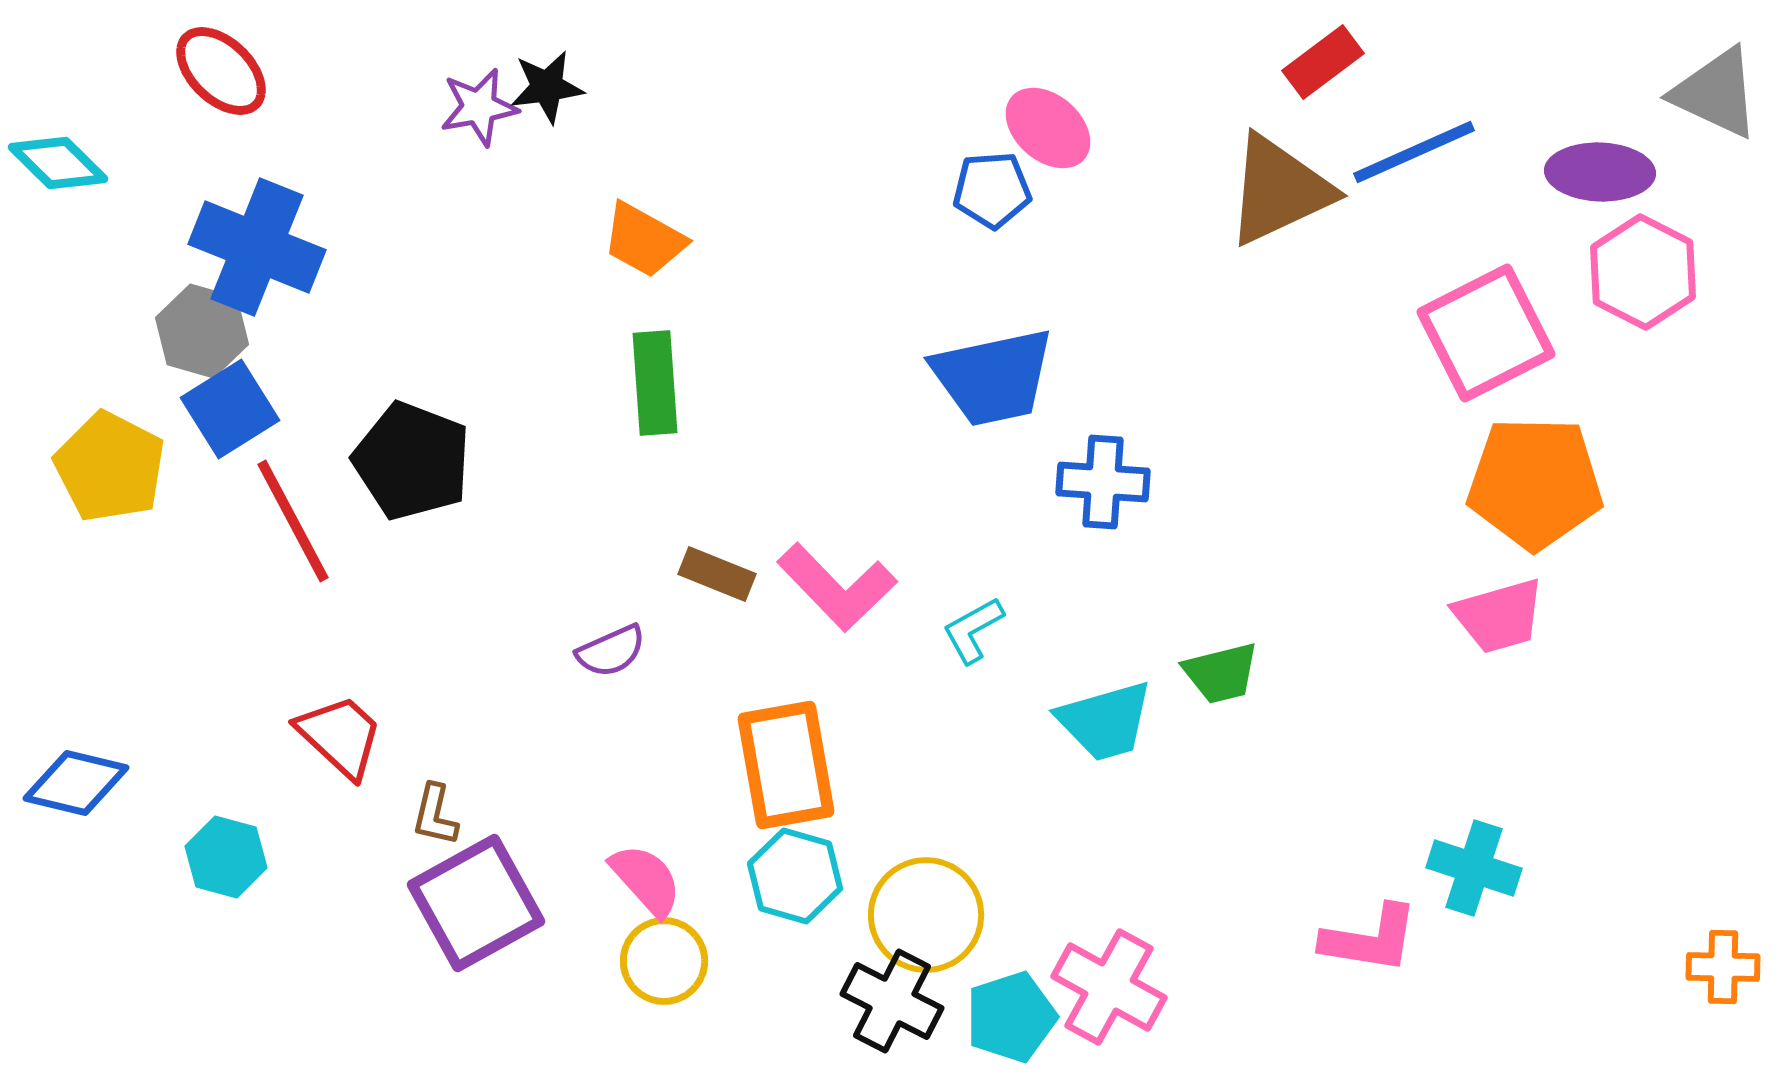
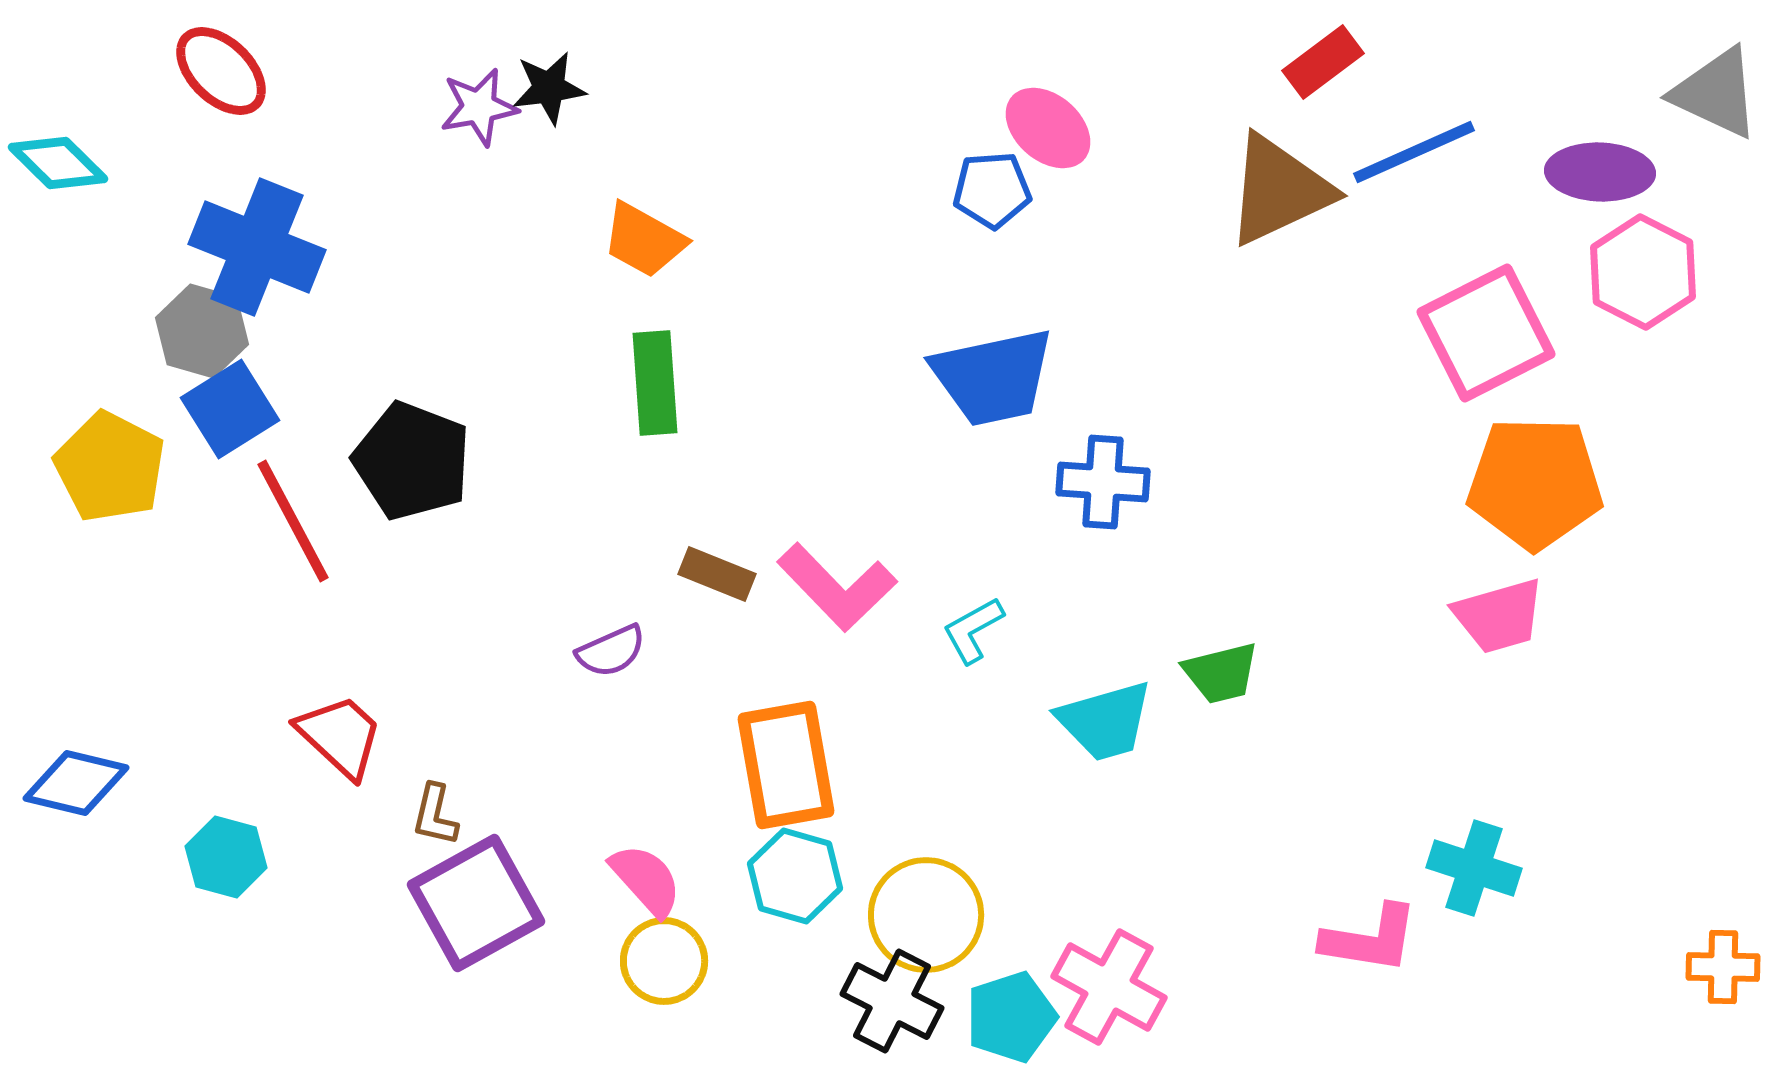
black star at (547, 87): moved 2 px right, 1 px down
